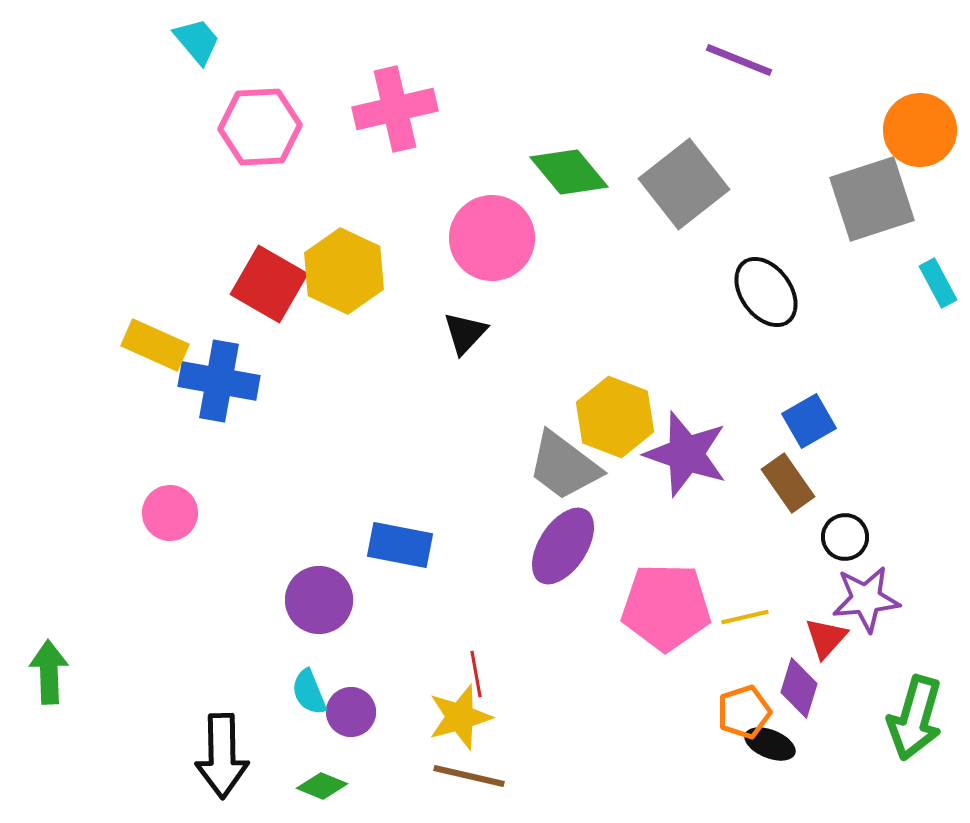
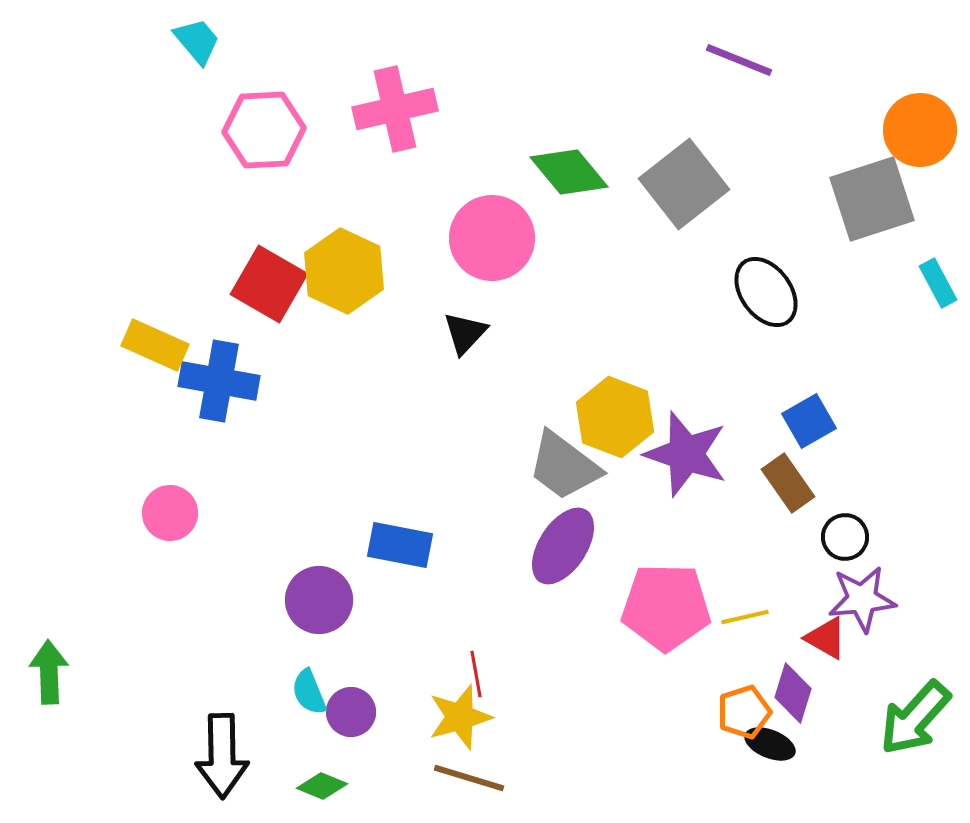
pink hexagon at (260, 127): moved 4 px right, 3 px down
purple star at (866, 599): moved 4 px left
red triangle at (826, 638): rotated 42 degrees counterclockwise
purple diamond at (799, 688): moved 6 px left, 5 px down
green arrow at (915, 718): rotated 26 degrees clockwise
brown line at (469, 776): moved 2 px down; rotated 4 degrees clockwise
